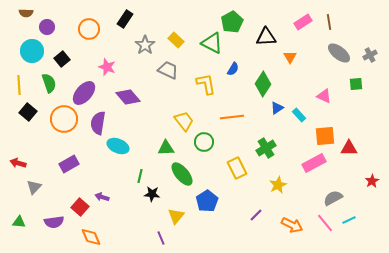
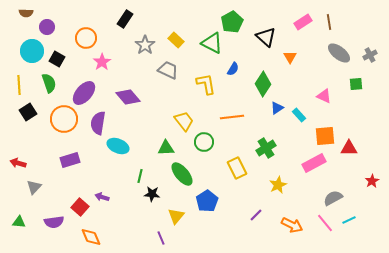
orange circle at (89, 29): moved 3 px left, 9 px down
black triangle at (266, 37): rotated 45 degrees clockwise
black square at (62, 59): moved 5 px left; rotated 21 degrees counterclockwise
pink star at (107, 67): moved 5 px left, 5 px up; rotated 18 degrees clockwise
black square at (28, 112): rotated 18 degrees clockwise
purple rectangle at (69, 164): moved 1 px right, 4 px up; rotated 12 degrees clockwise
